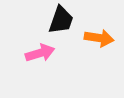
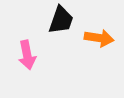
pink arrow: moved 13 px left, 2 px down; rotated 96 degrees clockwise
